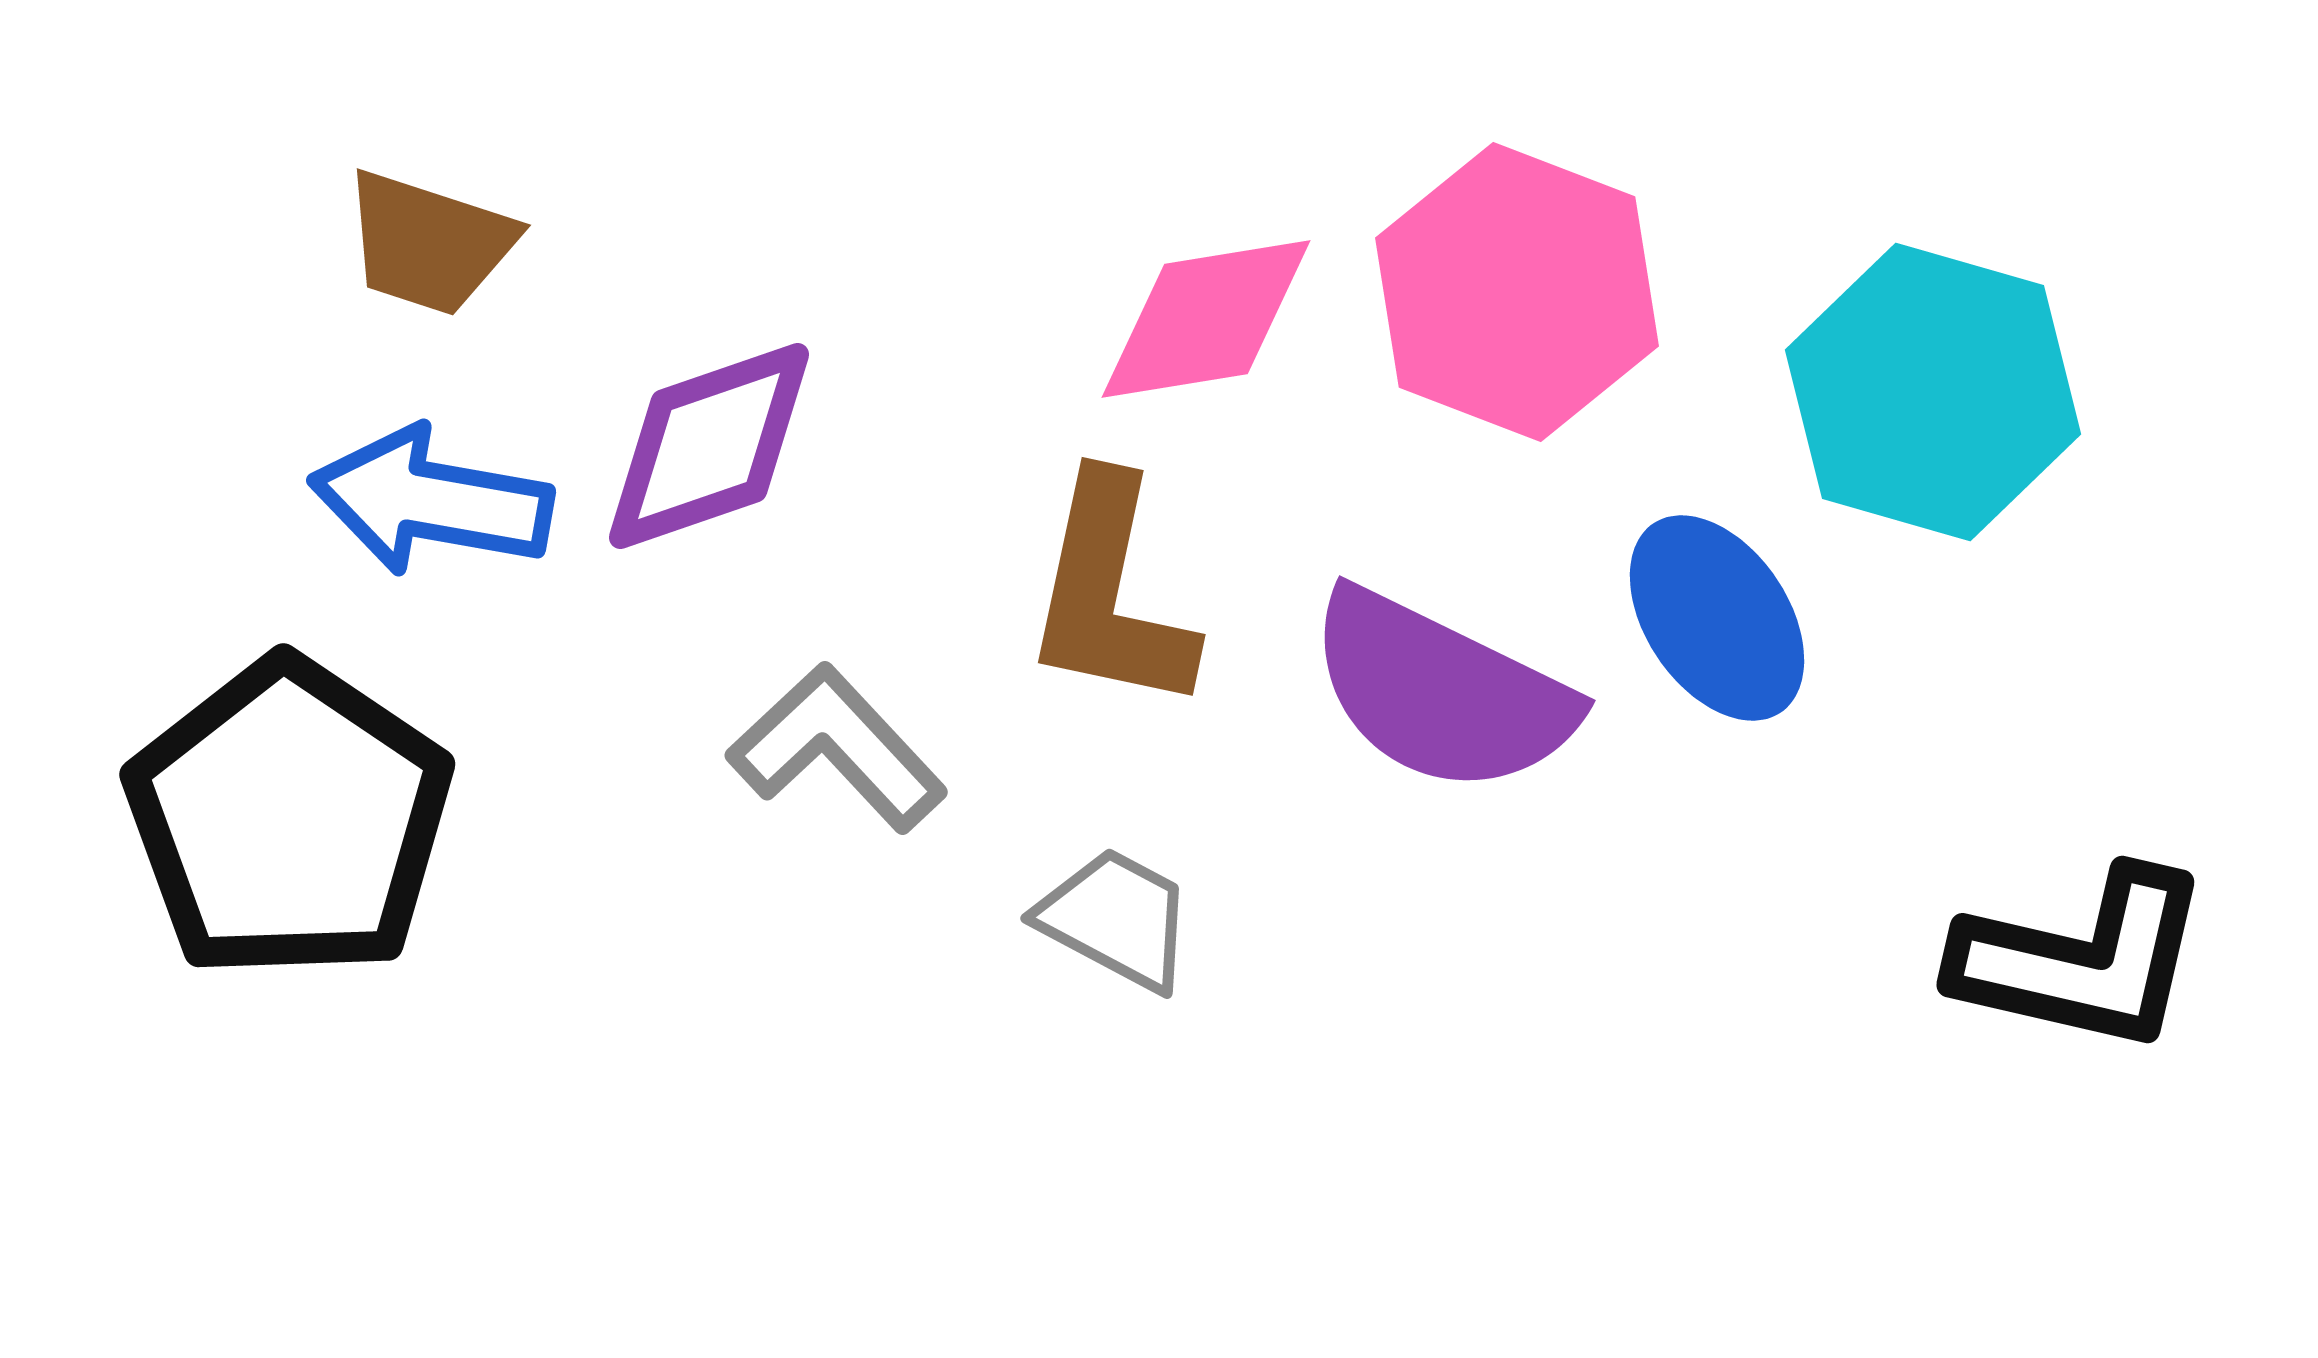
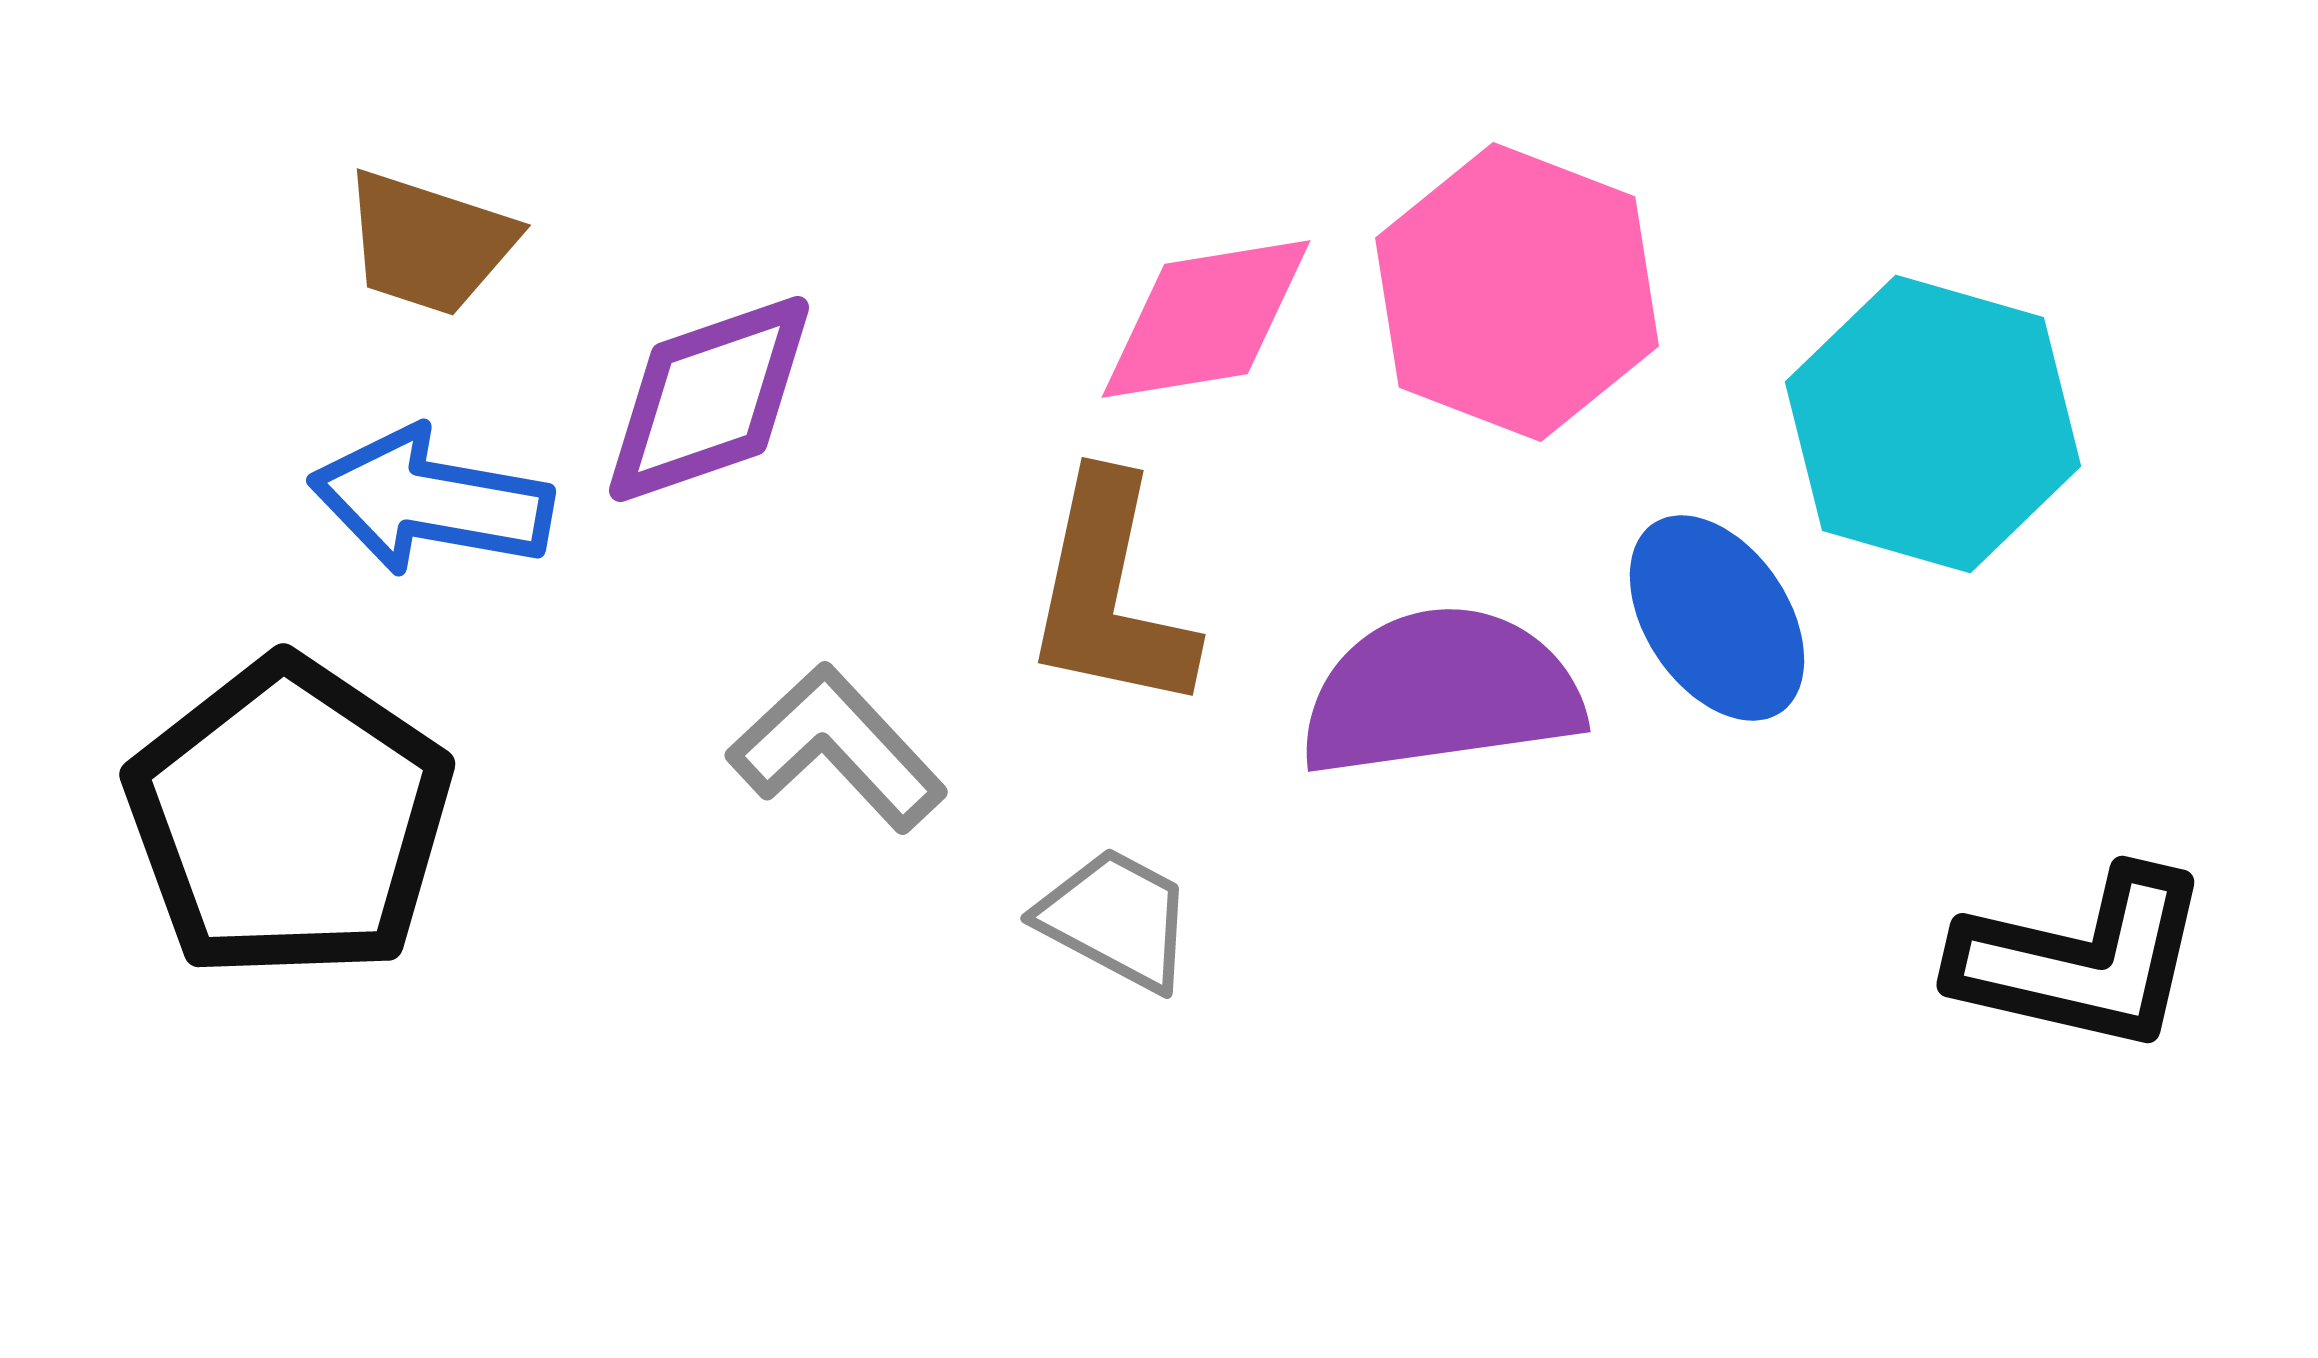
cyan hexagon: moved 32 px down
purple diamond: moved 47 px up
purple semicircle: rotated 146 degrees clockwise
